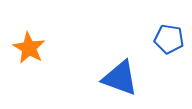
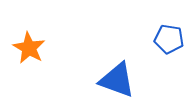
blue triangle: moved 3 px left, 2 px down
